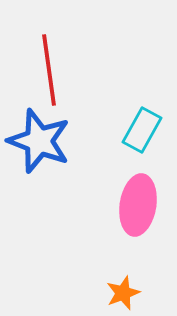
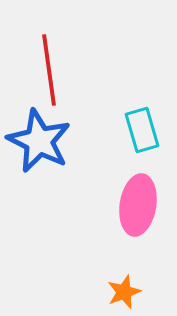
cyan rectangle: rotated 45 degrees counterclockwise
blue star: rotated 6 degrees clockwise
orange star: moved 1 px right, 1 px up
